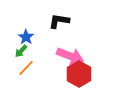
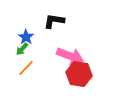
black L-shape: moved 5 px left
green arrow: moved 1 px right, 2 px up
red hexagon: rotated 20 degrees counterclockwise
